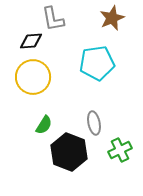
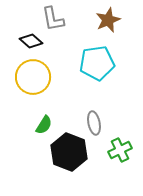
brown star: moved 4 px left, 2 px down
black diamond: rotated 45 degrees clockwise
